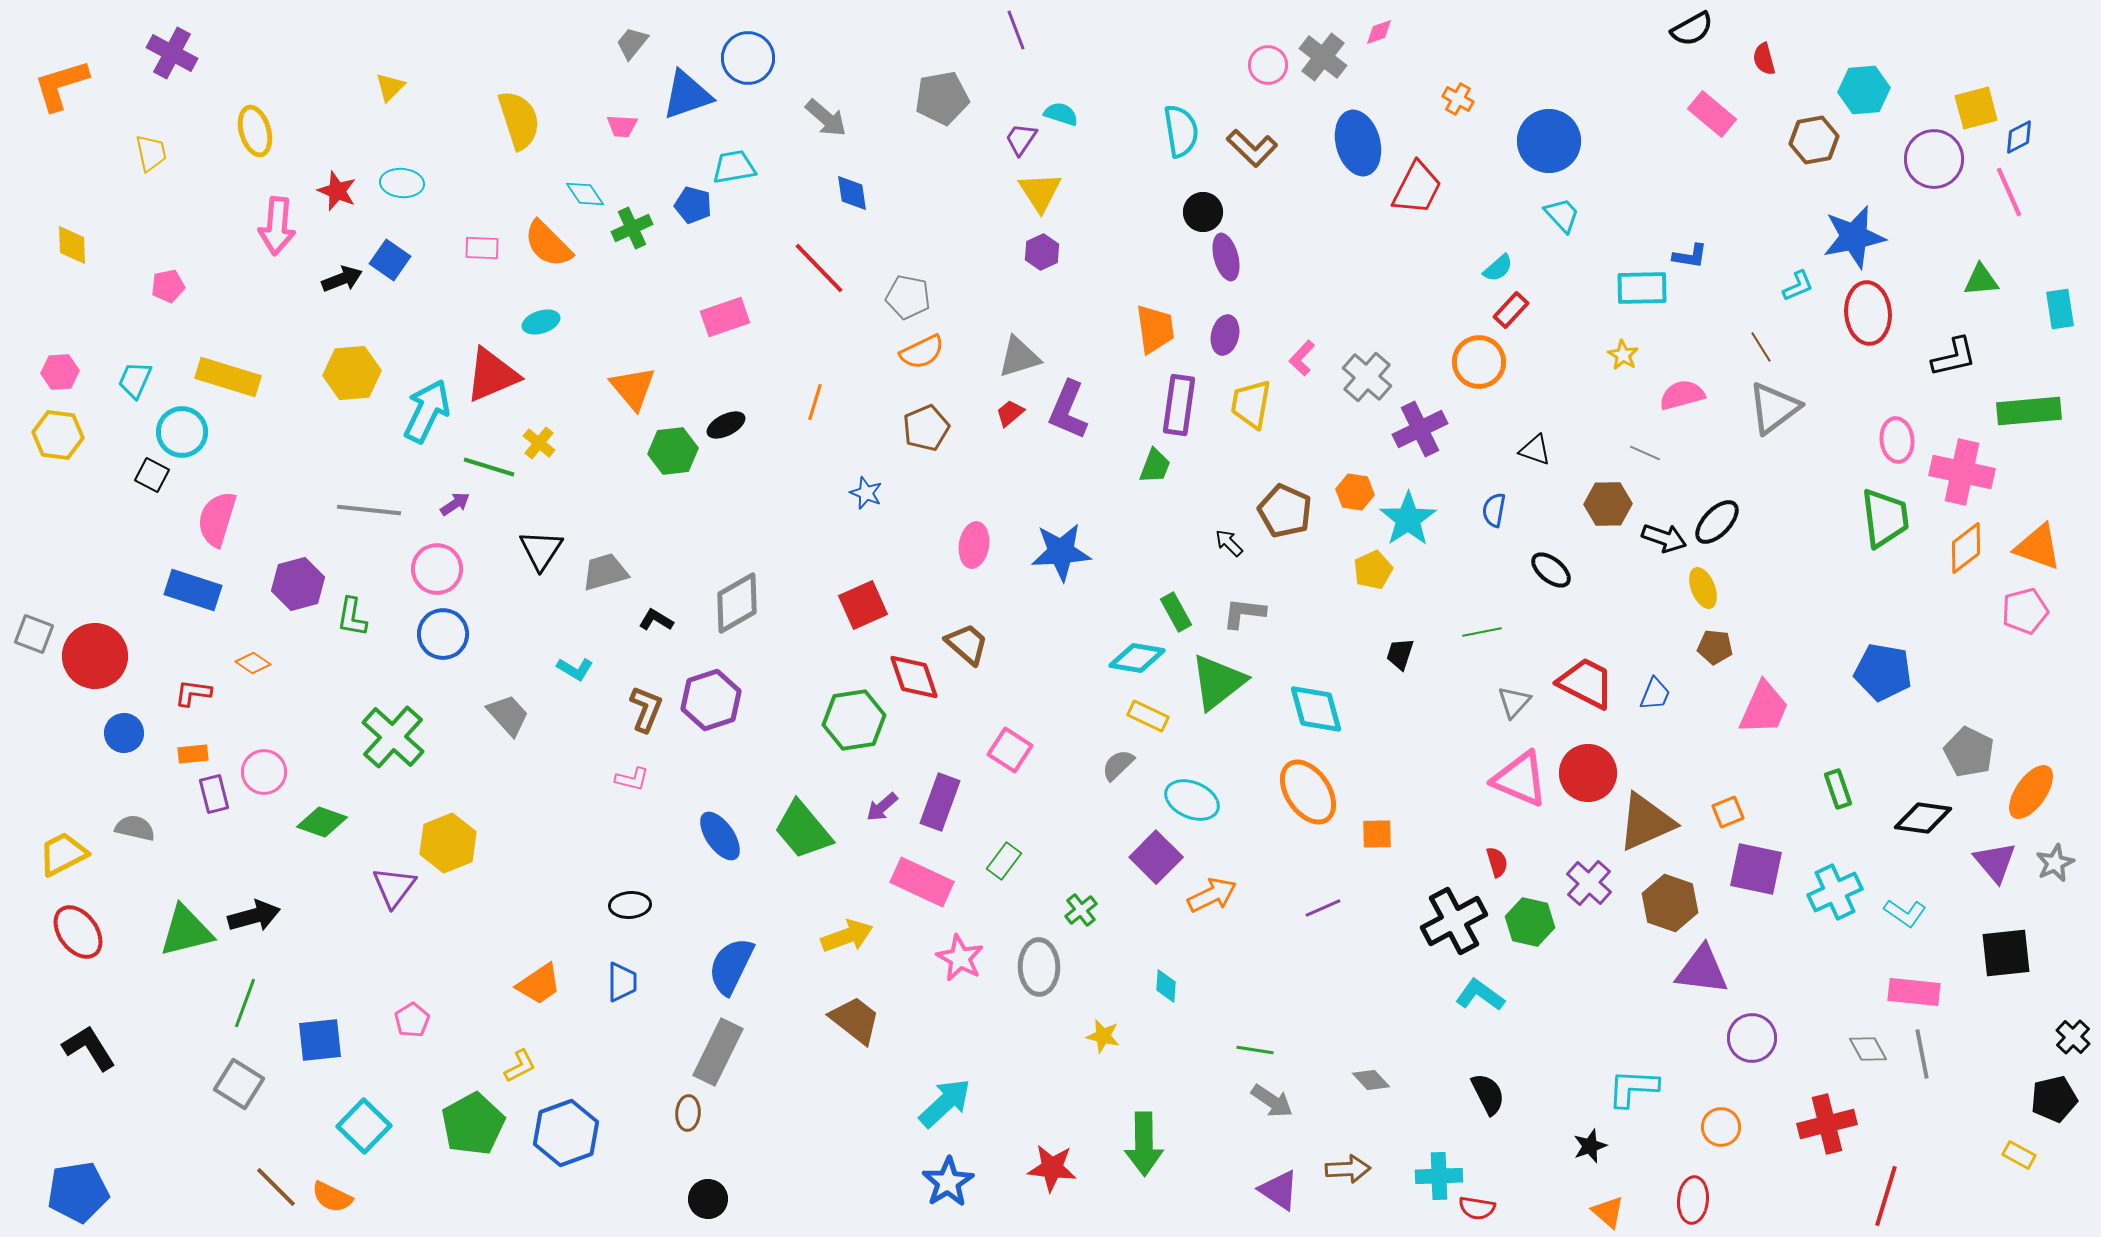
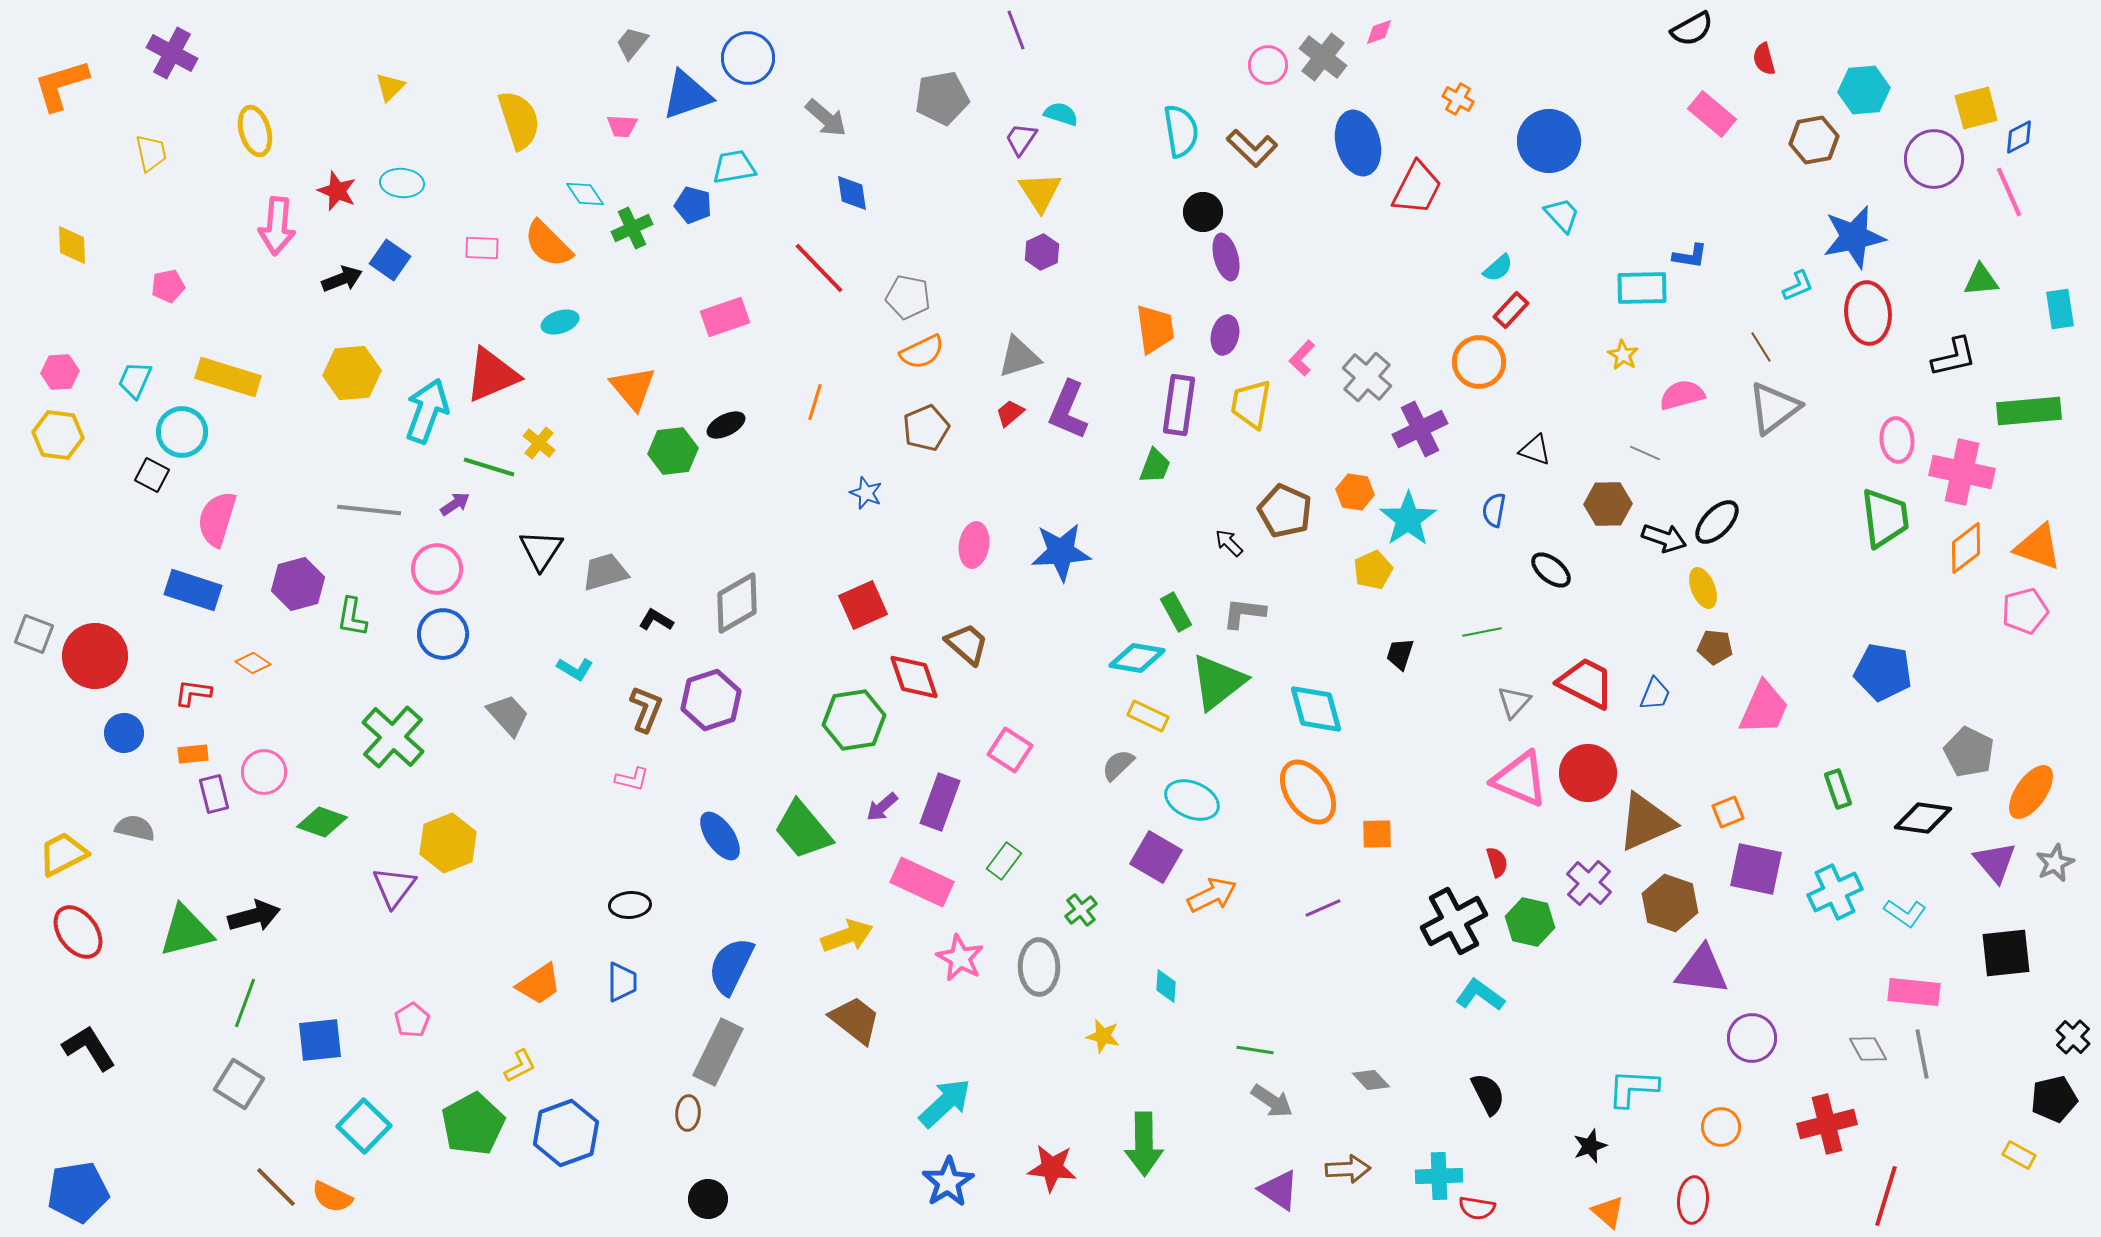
cyan ellipse at (541, 322): moved 19 px right
cyan arrow at (427, 411): rotated 6 degrees counterclockwise
purple square at (1156, 857): rotated 15 degrees counterclockwise
